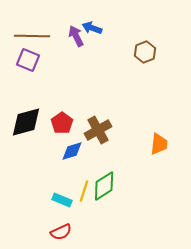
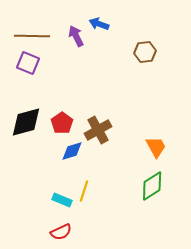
blue arrow: moved 7 px right, 4 px up
brown hexagon: rotated 15 degrees clockwise
purple square: moved 3 px down
orange trapezoid: moved 3 px left, 3 px down; rotated 35 degrees counterclockwise
green diamond: moved 48 px right
